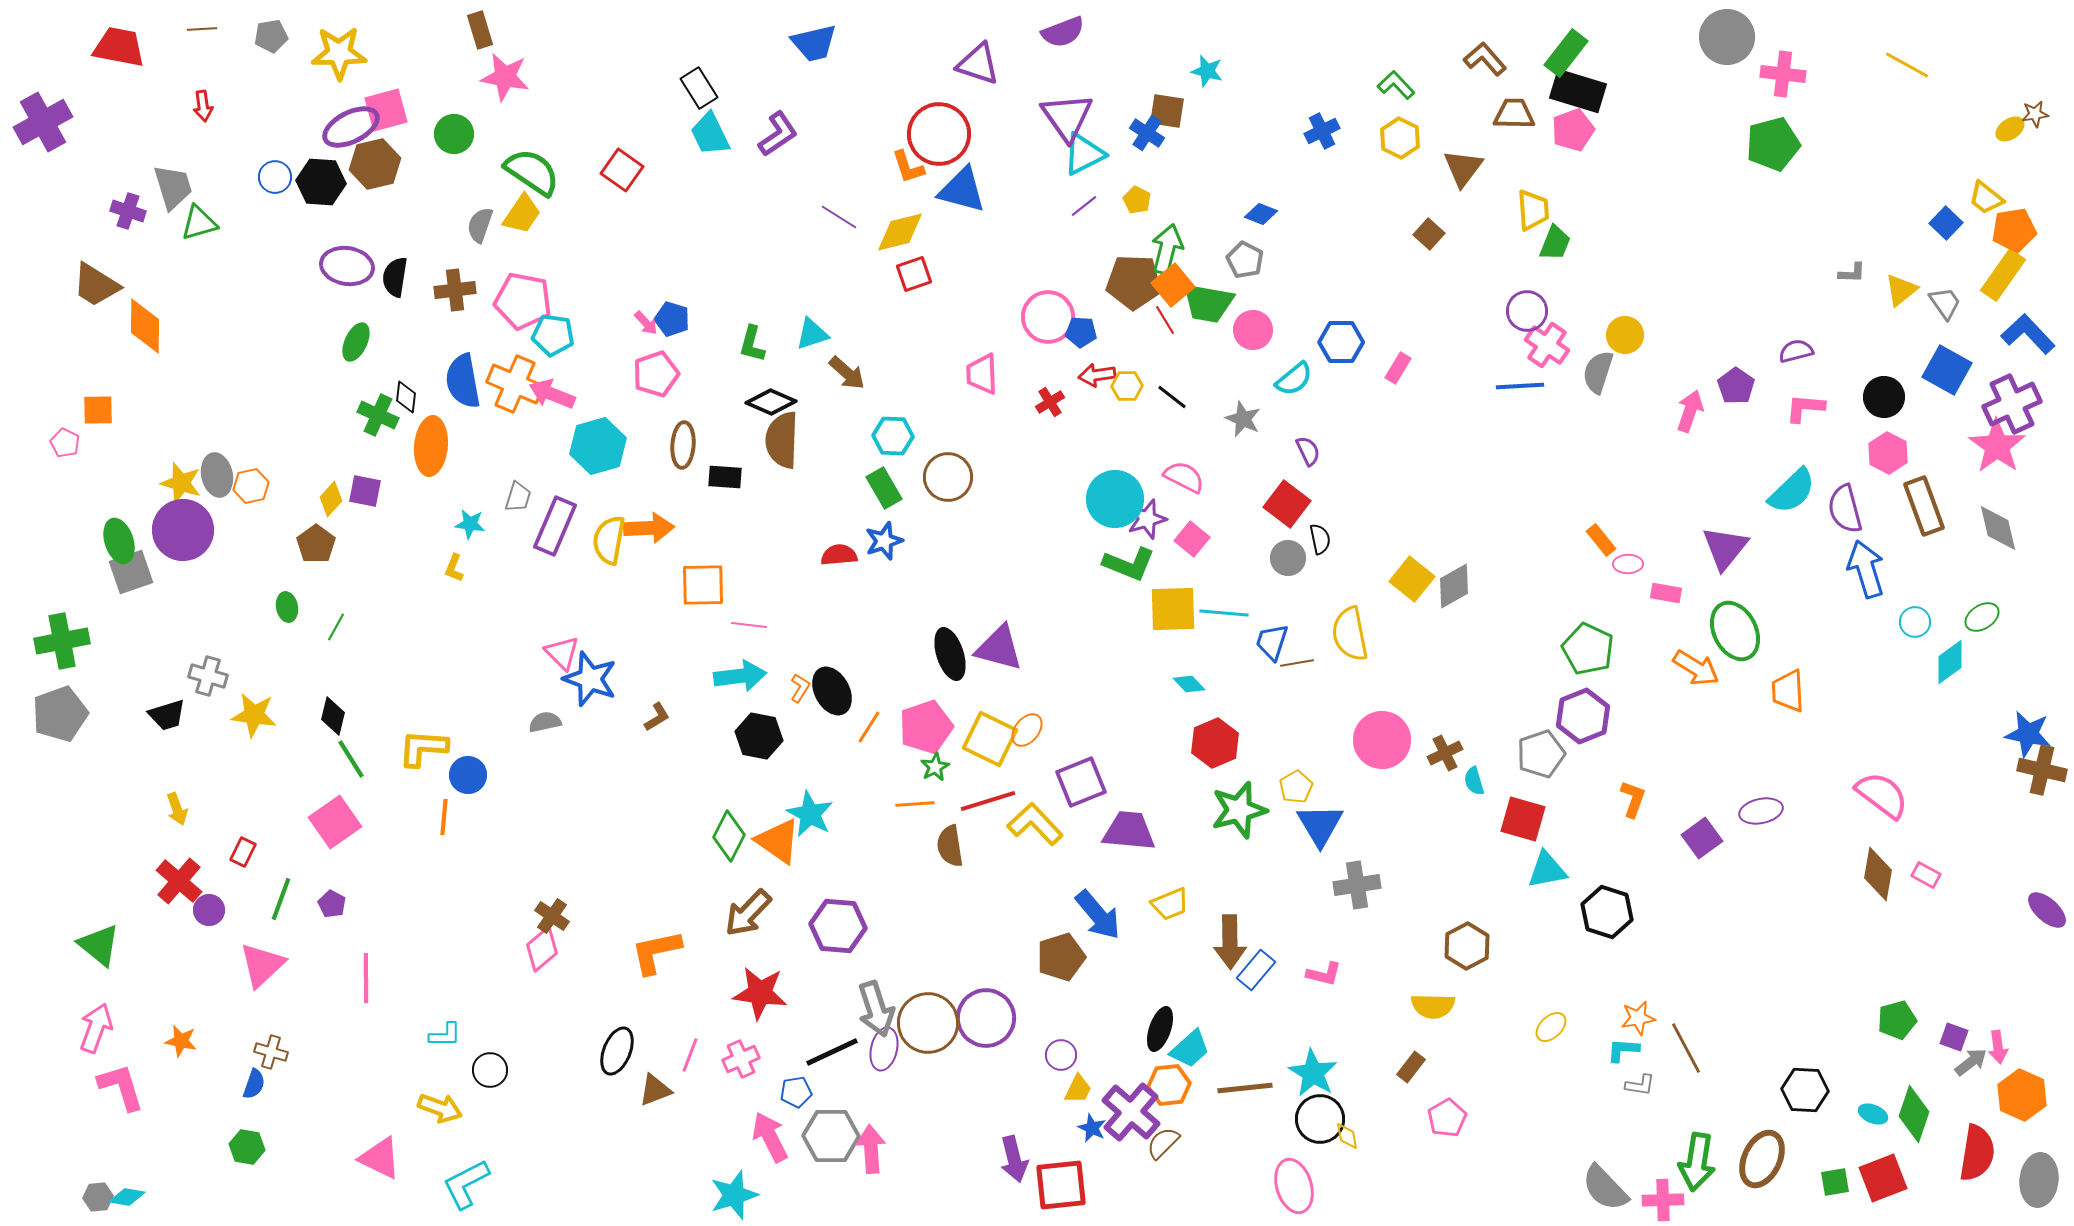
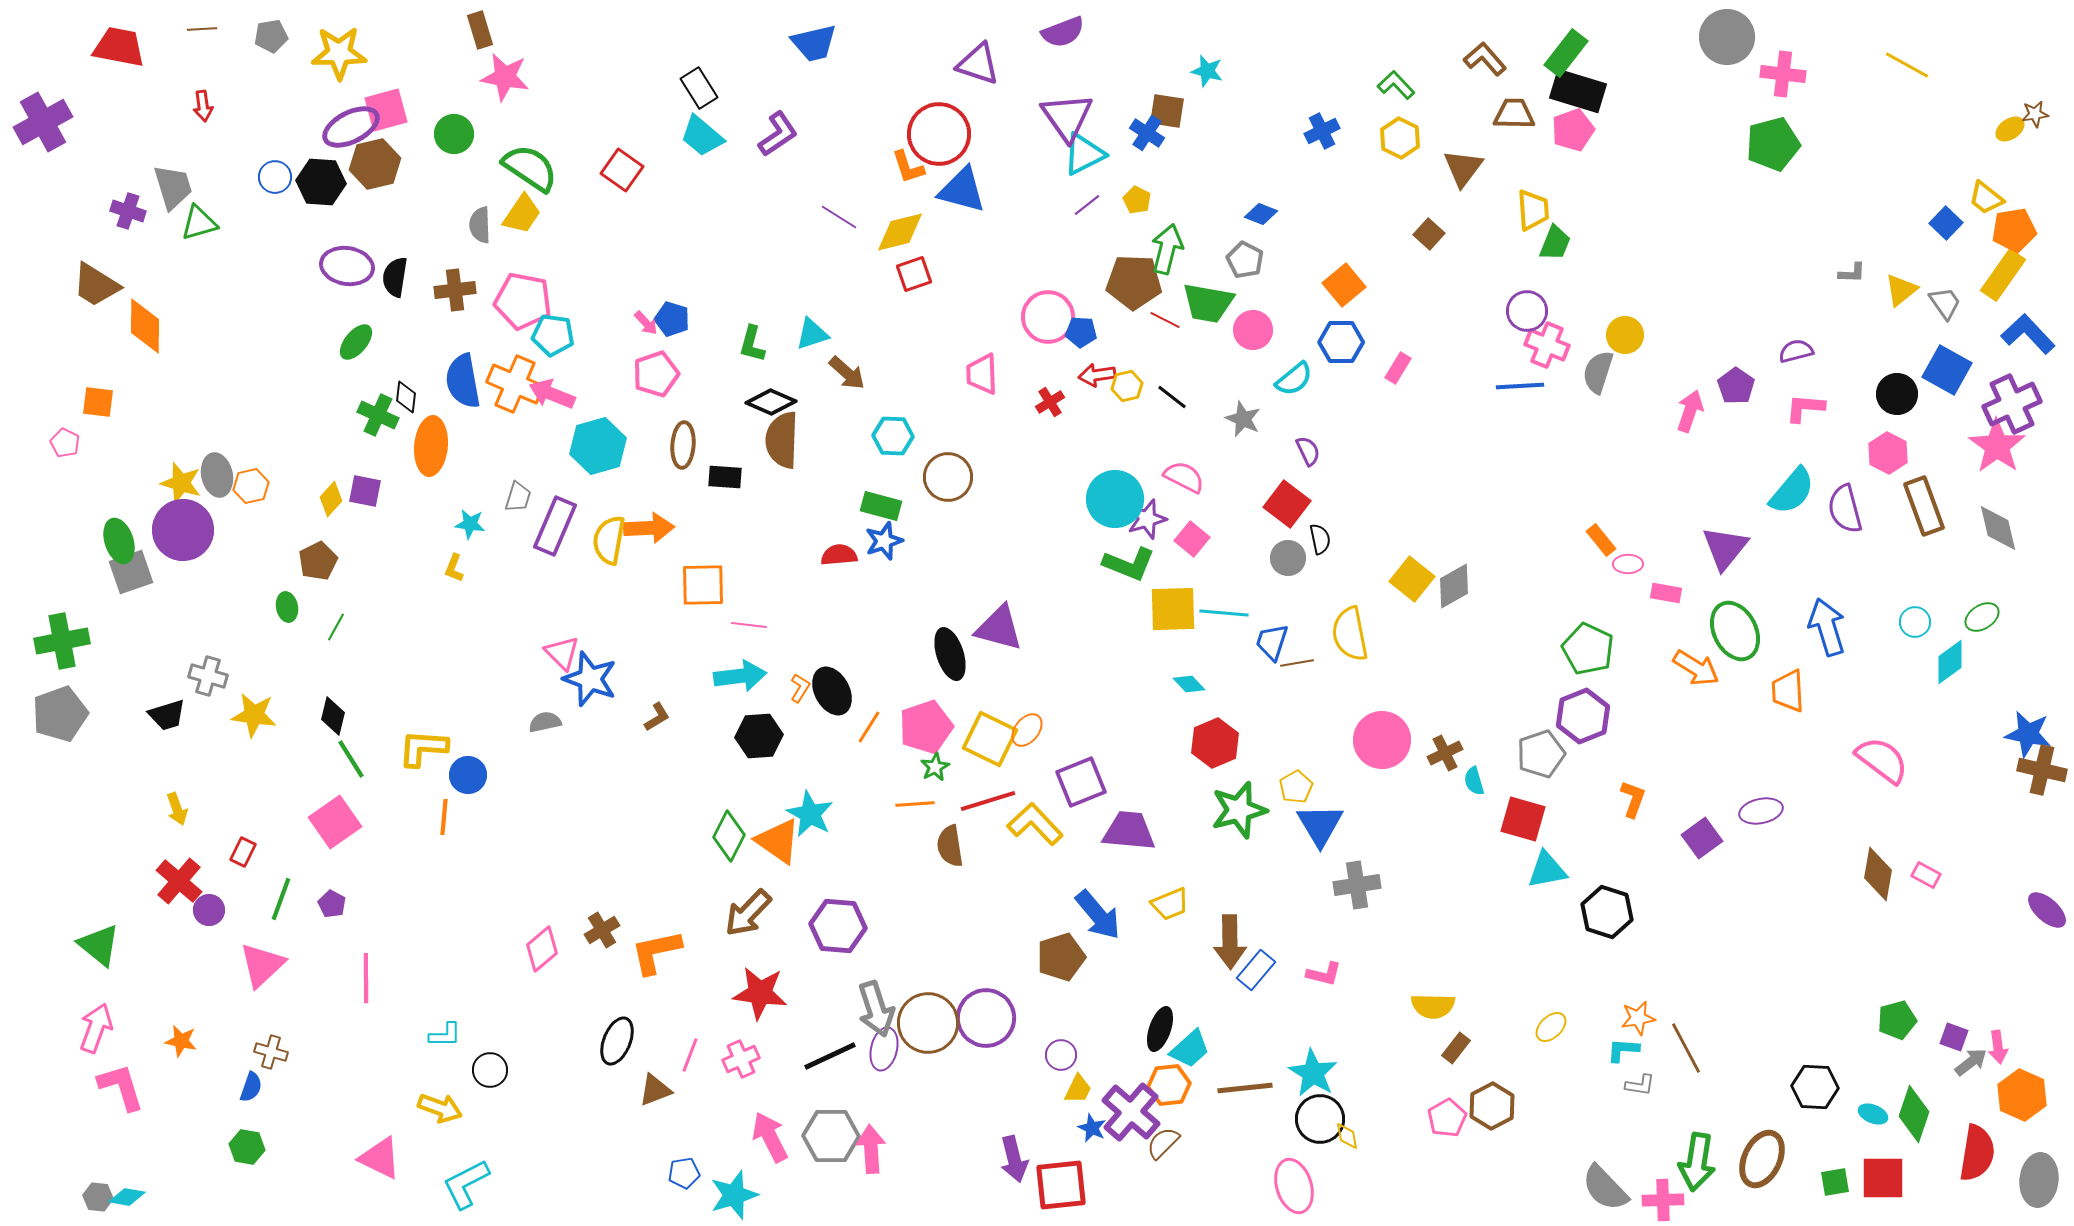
cyan trapezoid at (710, 134): moved 8 px left, 2 px down; rotated 24 degrees counterclockwise
green semicircle at (532, 172): moved 2 px left, 4 px up
purple line at (1084, 206): moved 3 px right, 1 px up
gray semicircle at (480, 225): rotated 21 degrees counterclockwise
orange square at (1173, 285): moved 171 px right
red line at (1165, 320): rotated 32 degrees counterclockwise
green ellipse at (356, 342): rotated 15 degrees clockwise
pink cross at (1547, 345): rotated 12 degrees counterclockwise
yellow hexagon at (1127, 386): rotated 12 degrees counterclockwise
black circle at (1884, 397): moved 13 px right, 3 px up
orange square at (98, 410): moved 8 px up; rotated 8 degrees clockwise
green rectangle at (884, 488): moved 3 px left, 18 px down; rotated 45 degrees counterclockwise
cyan semicircle at (1792, 491): rotated 6 degrees counterclockwise
brown pentagon at (316, 544): moved 2 px right, 17 px down; rotated 9 degrees clockwise
blue arrow at (1866, 569): moved 39 px left, 58 px down
purple triangle at (999, 648): moved 20 px up
black hexagon at (759, 736): rotated 15 degrees counterclockwise
pink semicircle at (1882, 795): moved 35 px up
brown cross at (552, 916): moved 50 px right, 14 px down; rotated 24 degrees clockwise
brown hexagon at (1467, 946): moved 25 px right, 160 px down
black ellipse at (617, 1051): moved 10 px up
black line at (832, 1052): moved 2 px left, 4 px down
brown rectangle at (1411, 1067): moved 45 px right, 19 px up
blue semicircle at (254, 1084): moved 3 px left, 3 px down
black hexagon at (1805, 1090): moved 10 px right, 3 px up
blue pentagon at (796, 1092): moved 112 px left, 81 px down
red square at (1883, 1178): rotated 21 degrees clockwise
gray hexagon at (98, 1197): rotated 12 degrees clockwise
